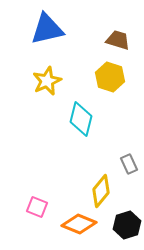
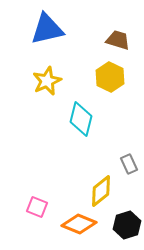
yellow hexagon: rotated 8 degrees clockwise
yellow diamond: rotated 12 degrees clockwise
